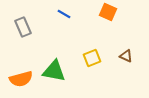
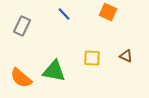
blue line: rotated 16 degrees clockwise
gray rectangle: moved 1 px left, 1 px up; rotated 48 degrees clockwise
yellow square: rotated 24 degrees clockwise
orange semicircle: moved 1 px up; rotated 55 degrees clockwise
